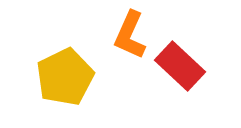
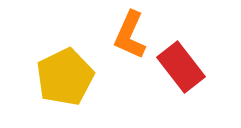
red rectangle: moved 1 px right, 1 px down; rotated 9 degrees clockwise
